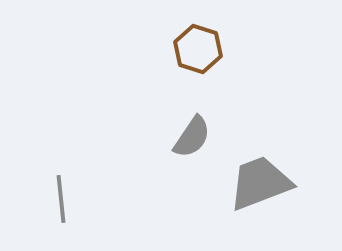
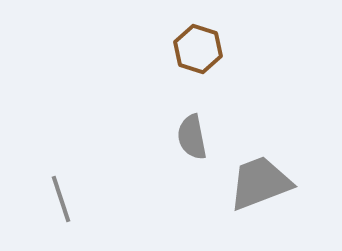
gray semicircle: rotated 135 degrees clockwise
gray line: rotated 12 degrees counterclockwise
